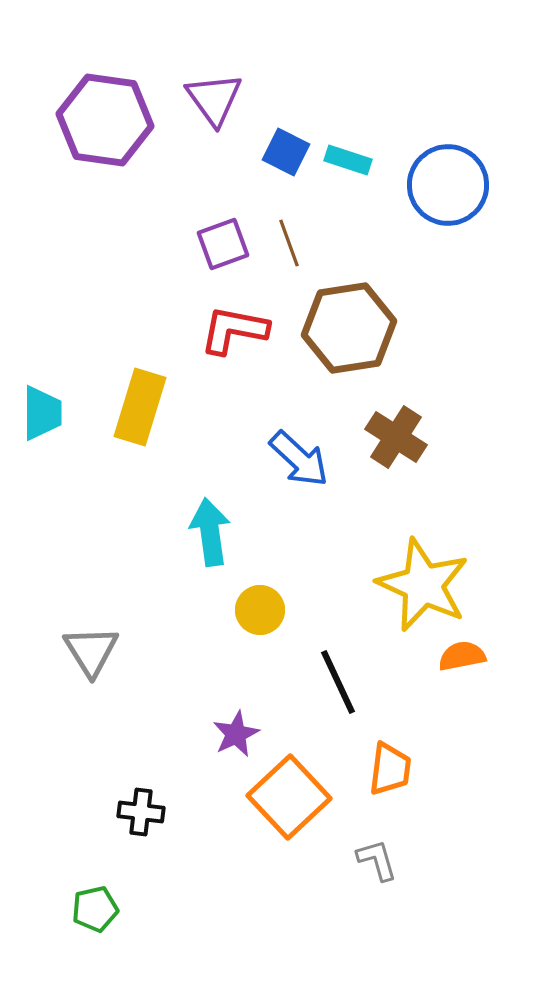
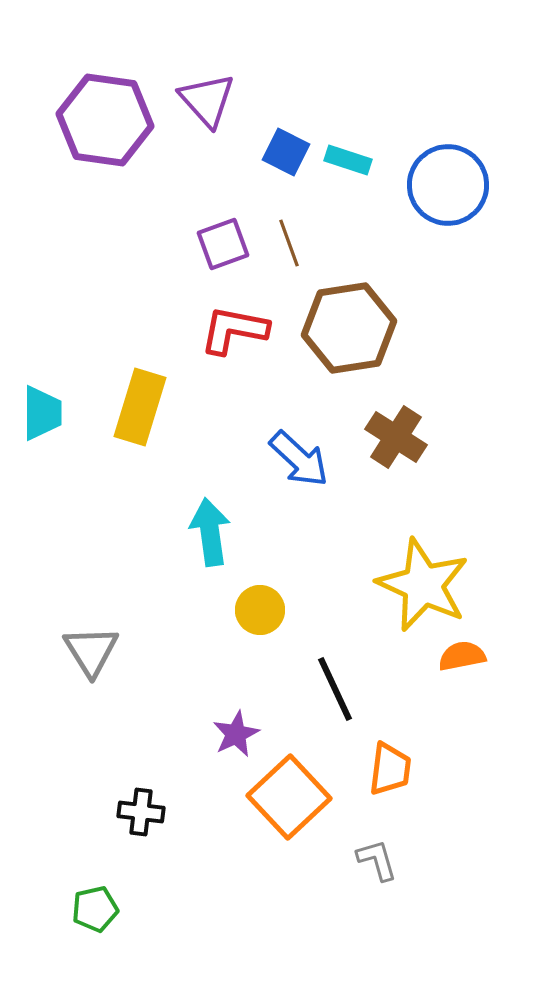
purple triangle: moved 7 px left, 1 px down; rotated 6 degrees counterclockwise
black line: moved 3 px left, 7 px down
